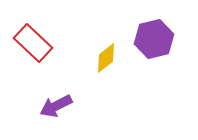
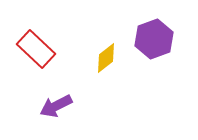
purple hexagon: rotated 6 degrees counterclockwise
red rectangle: moved 3 px right, 6 px down
